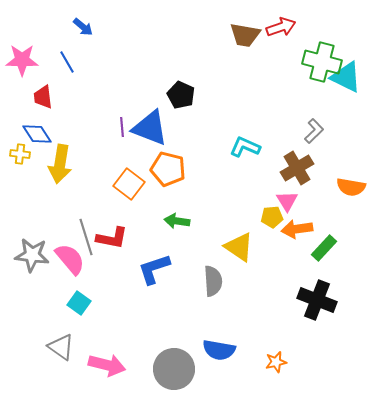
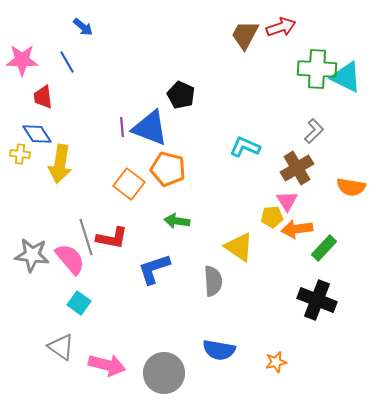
brown trapezoid: rotated 108 degrees clockwise
green cross: moved 5 px left, 7 px down; rotated 12 degrees counterclockwise
gray circle: moved 10 px left, 4 px down
